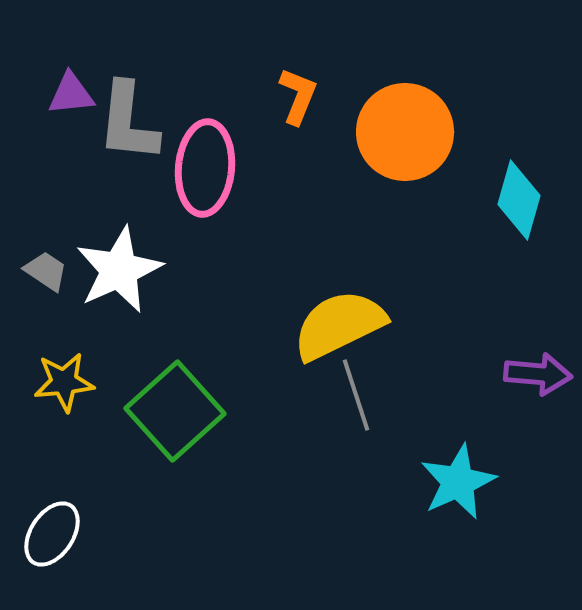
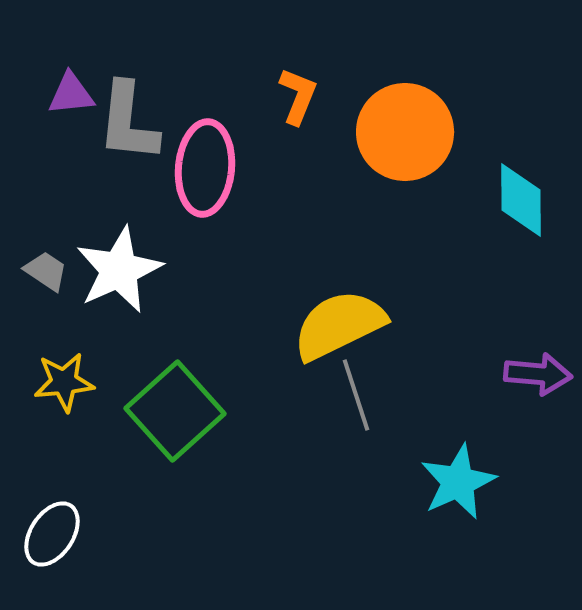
cyan diamond: moved 2 px right; rotated 16 degrees counterclockwise
